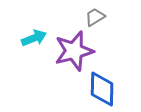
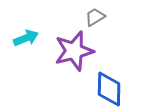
cyan arrow: moved 8 px left
blue diamond: moved 7 px right
